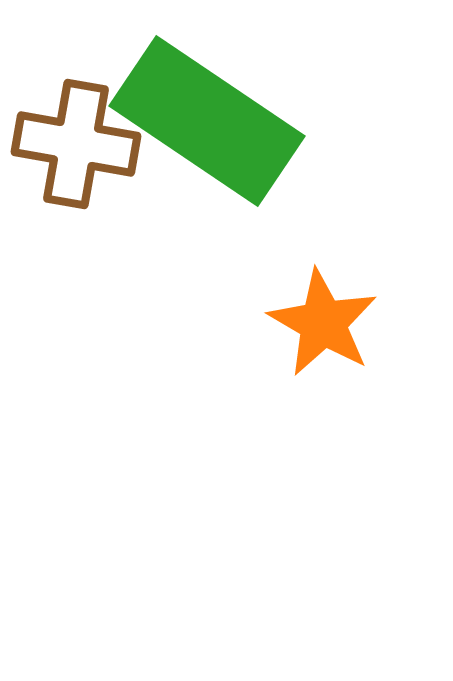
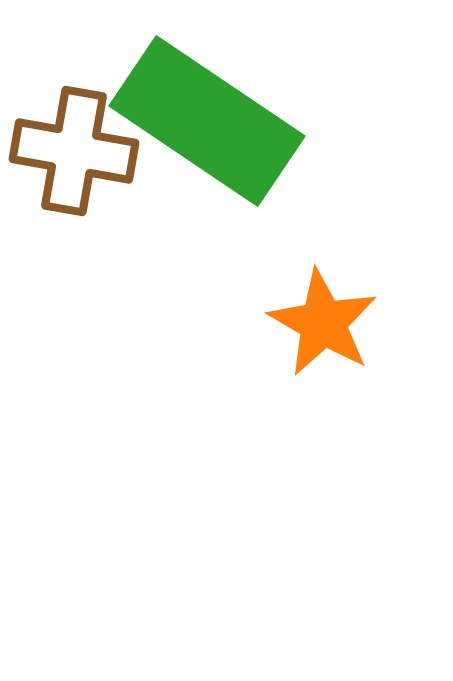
brown cross: moved 2 px left, 7 px down
